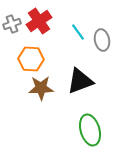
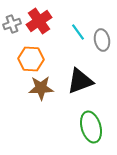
green ellipse: moved 1 px right, 3 px up
